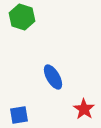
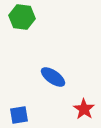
green hexagon: rotated 10 degrees counterclockwise
blue ellipse: rotated 25 degrees counterclockwise
